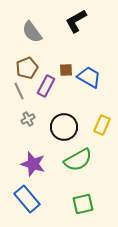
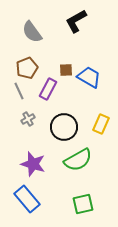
purple rectangle: moved 2 px right, 3 px down
yellow rectangle: moved 1 px left, 1 px up
